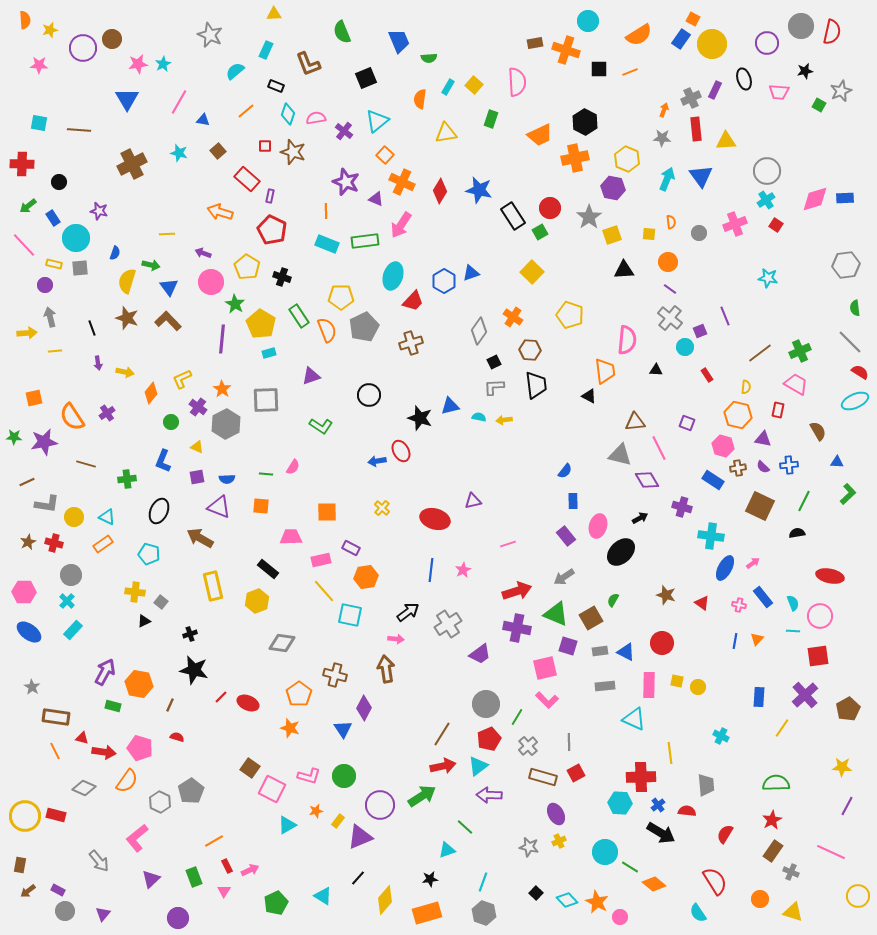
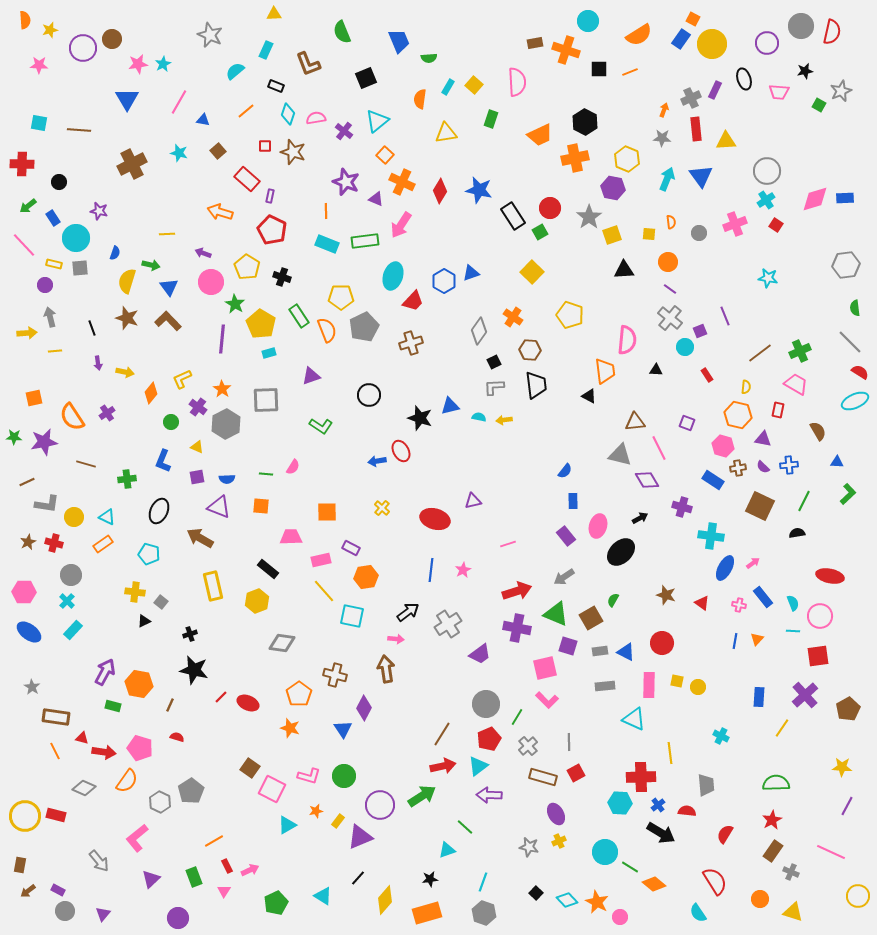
cyan square at (350, 615): moved 2 px right, 1 px down
